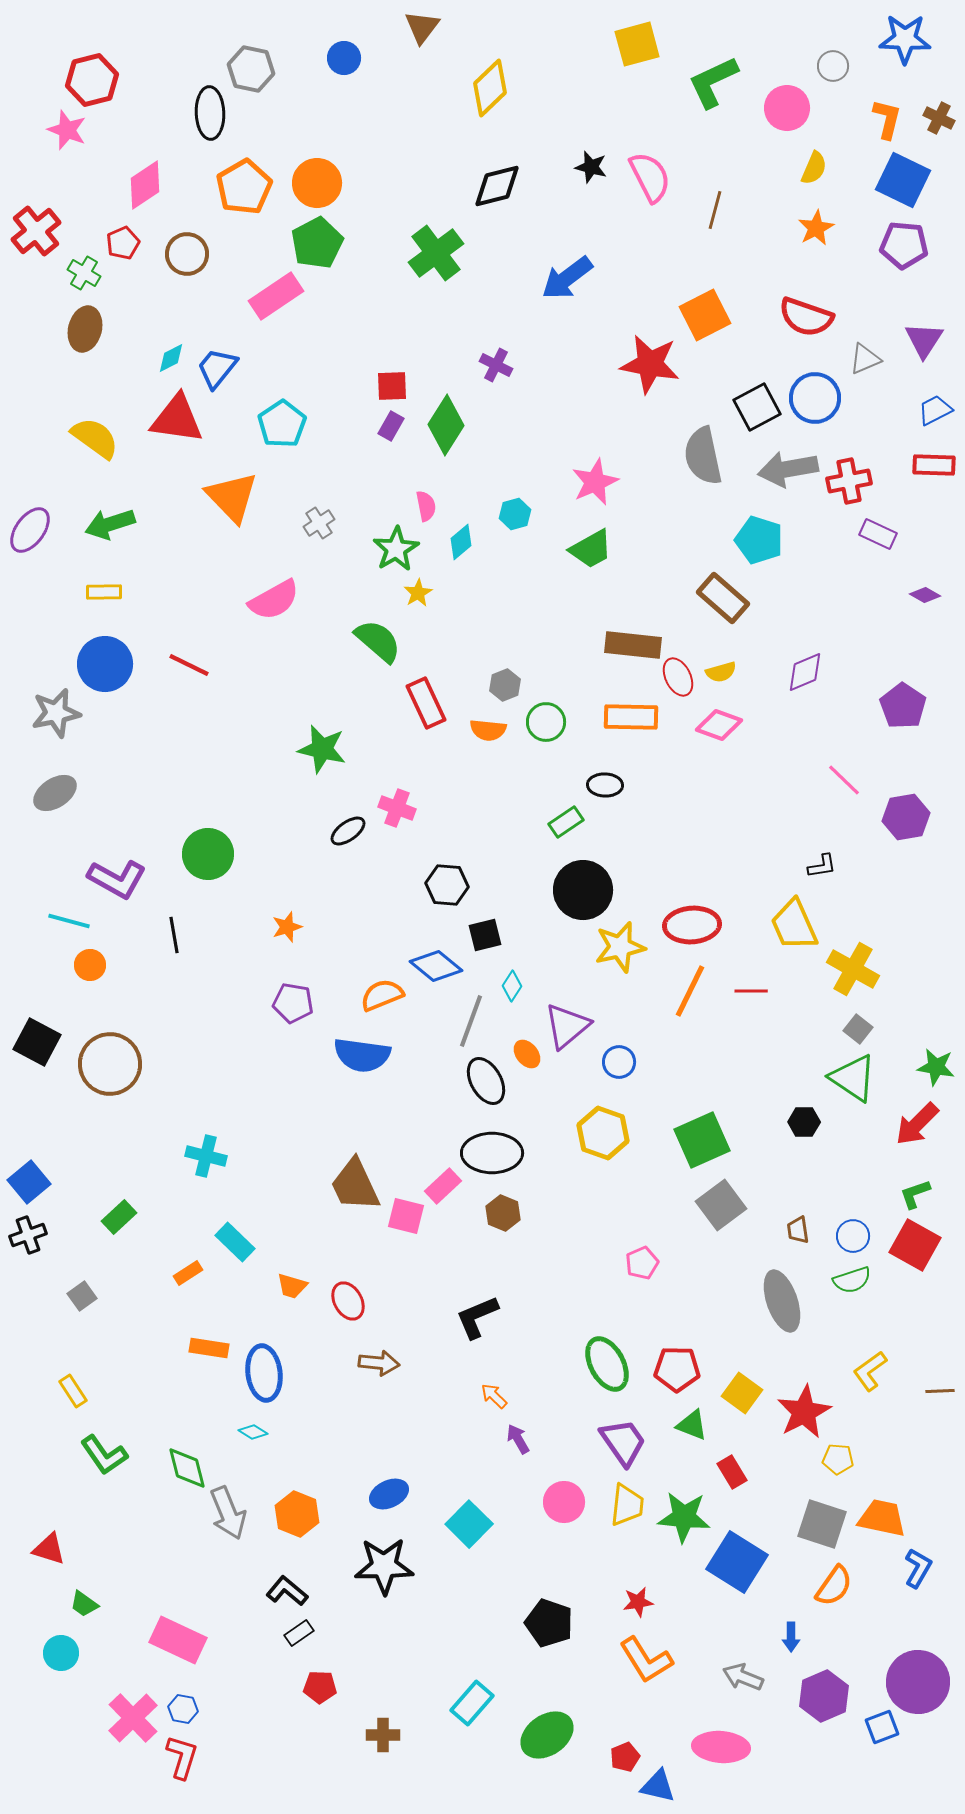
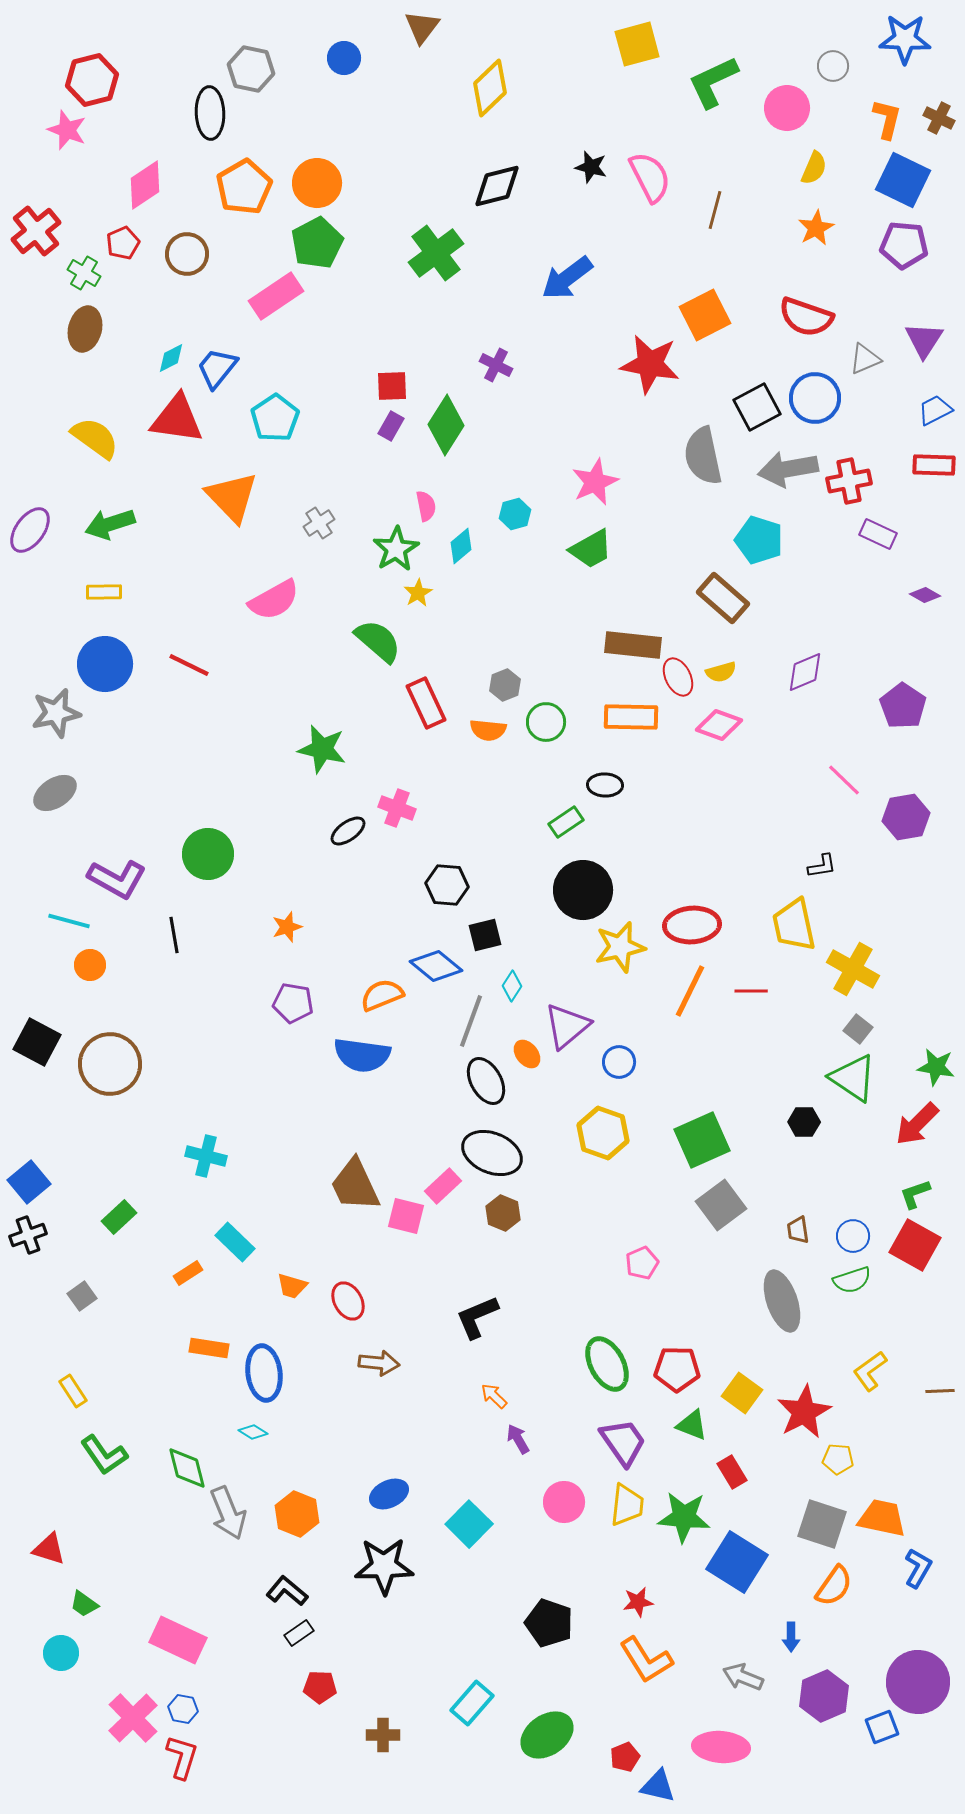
cyan pentagon at (282, 424): moved 7 px left, 6 px up
cyan diamond at (461, 542): moved 4 px down
yellow trapezoid at (794, 925): rotated 12 degrees clockwise
black ellipse at (492, 1153): rotated 22 degrees clockwise
